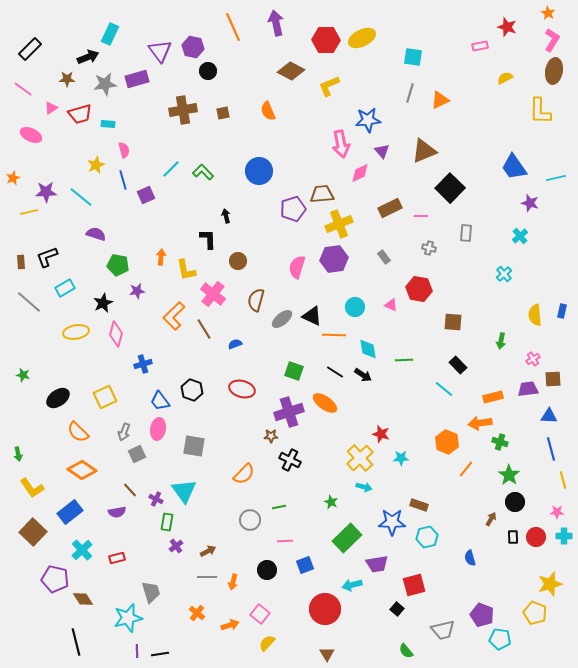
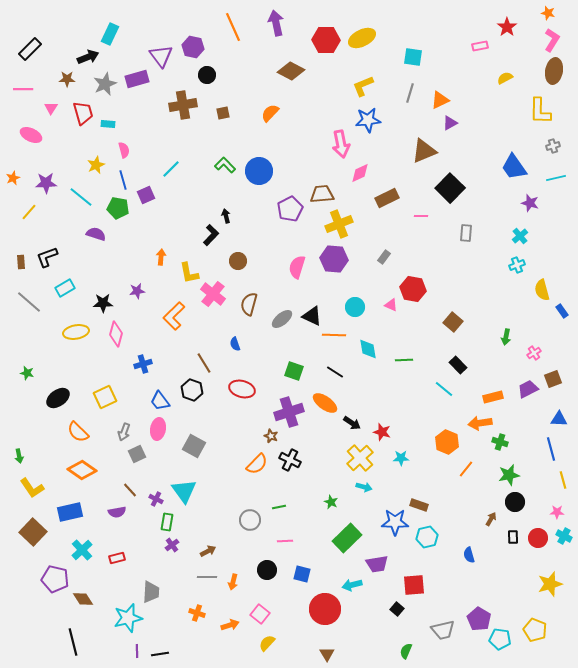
orange star at (548, 13): rotated 16 degrees counterclockwise
red star at (507, 27): rotated 18 degrees clockwise
purple triangle at (160, 51): moved 1 px right, 5 px down
black circle at (208, 71): moved 1 px left, 4 px down
gray star at (105, 84): rotated 15 degrees counterclockwise
yellow L-shape at (329, 86): moved 34 px right
pink line at (23, 89): rotated 36 degrees counterclockwise
pink triangle at (51, 108): rotated 24 degrees counterclockwise
brown cross at (183, 110): moved 5 px up
orange semicircle at (268, 111): moved 2 px right, 2 px down; rotated 66 degrees clockwise
red trapezoid at (80, 114): moved 3 px right, 1 px up; rotated 90 degrees counterclockwise
purple triangle at (382, 151): moved 68 px right, 28 px up; rotated 42 degrees clockwise
green L-shape at (203, 172): moved 22 px right, 7 px up
purple star at (46, 192): moved 9 px up
brown rectangle at (390, 208): moved 3 px left, 10 px up
purple pentagon at (293, 209): moved 3 px left; rotated 10 degrees counterclockwise
yellow line at (29, 212): rotated 36 degrees counterclockwise
black L-shape at (208, 239): moved 3 px right, 4 px up; rotated 45 degrees clockwise
gray cross at (429, 248): moved 124 px right, 102 px up; rotated 32 degrees counterclockwise
gray rectangle at (384, 257): rotated 72 degrees clockwise
purple hexagon at (334, 259): rotated 12 degrees clockwise
green pentagon at (118, 265): moved 57 px up
yellow L-shape at (186, 270): moved 3 px right, 3 px down
cyan cross at (504, 274): moved 13 px right, 9 px up; rotated 21 degrees clockwise
red hexagon at (419, 289): moved 6 px left
brown semicircle at (256, 300): moved 7 px left, 4 px down
black star at (103, 303): rotated 24 degrees clockwise
blue rectangle at (562, 311): rotated 48 degrees counterclockwise
yellow semicircle at (535, 315): moved 7 px right, 25 px up; rotated 10 degrees counterclockwise
brown square at (453, 322): rotated 36 degrees clockwise
brown line at (204, 329): moved 34 px down
green arrow at (501, 341): moved 5 px right, 4 px up
blue semicircle at (235, 344): rotated 88 degrees counterclockwise
pink cross at (533, 359): moved 1 px right, 6 px up
green star at (23, 375): moved 4 px right, 2 px up
black arrow at (363, 375): moved 11 px left, 48 px down
brown square at (553, 379): rotated 18 degrees counterclockwise
purple trapezoid at (528, 389): rotated 20 degrees counterclockwise
blue triangle at (549, 416): moved 10 px right, 3 px down
red star at (381, 434): moved 1 px right, 2 px up
brown star at (271, 436): rotated 24 degrees clockwise
gray square at (194, 446): rotated 20 degrees clockwise
green arrow at (18, 454): moved 1 px right, 2 px down
orange semicircle at (244, 474): moved 13 px right, 10 px up
green star at (509, 475): rotated 25 degrees clockwise
blue rectangle at (70, 512): rotated 25 degrees clockwise
blue star at (392, 522): moved 3 px right
cyan cross at (564, 536): rotated 28 degrees clockwise
red circle at (536, 537): moved 2 px right, 1 px down
purple cross at (176, 546): moved 4 px left, 1 px up
blue semicircle at (470, 558): moved 1 px left, 3 px up
blue square at (305, 565): moved 3 px left, 9 px down; rotated 36 degrees clockwise
red square at (414, 585): rotated 10 degrees clockwise
gray trapezoid at (151, 592): rotated 20 degrees clockwise
orange cross at (197, 613): rotated 21 degrees counterclockwise
yellow pentagon at (535, 613): moved 17 px down
purple pentagon at (482, 615): moved 3 px left, 4 px down; rotated 10 degrees clockwise
black line at (76, 642): moved 3 px left
green semicircle at (406, 651): rotated 63 degrees clockwise
